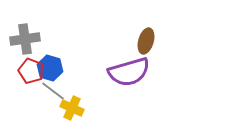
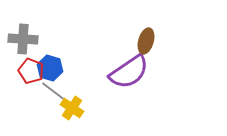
gray cross: moved 2 px left; rotated 12 degrees clockwise
purple semicircle: rotated 18 degrees counterclockwise
yellow cross: rotated 10 degrees clockwise
